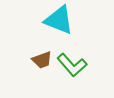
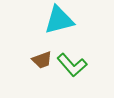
cyan triangle: rotated 36 degrees counterclockwise
